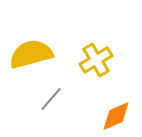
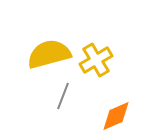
yellow semicircle: moved 18 px right
gray line: moved 12 px right, 3 px up; rotated 20 degrees counterclockwise
